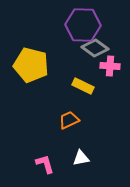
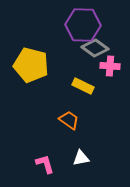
orange trapezoid: rotated 60 degrees clockwise
